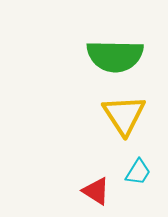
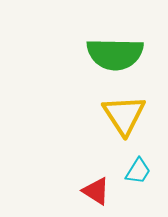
green semicircle: moved 2 px up
cyan trapezoid: moved 1 px up
